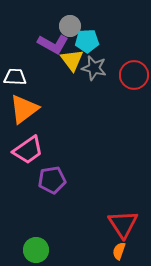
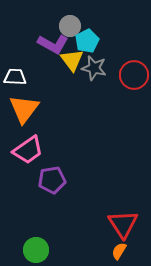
cyan pentagon: rotated 25 degrees counterclockwise
orange triangle: rotated 16 degrees counterclockwise
orange semicircle: rotated 12 degrees clockwise
